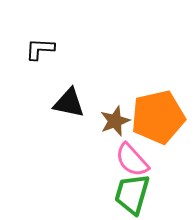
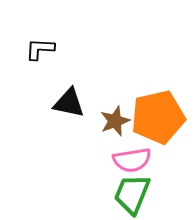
pink semicircle: rotated 57 degrees counterclockwise
green trapezoid: rotated 6 degrees clockwise
